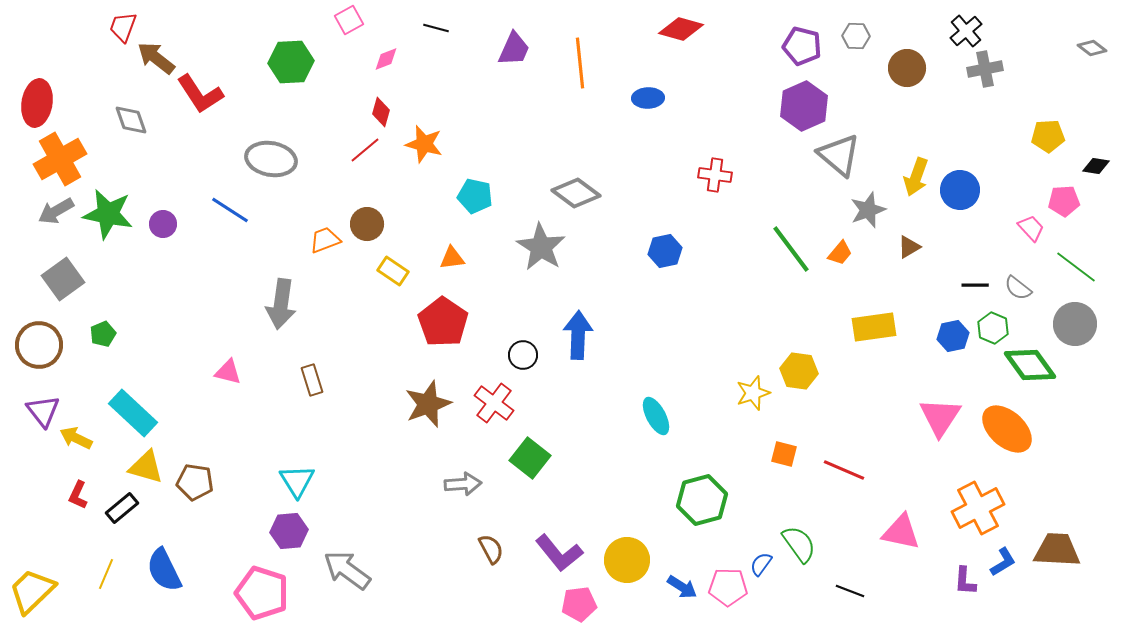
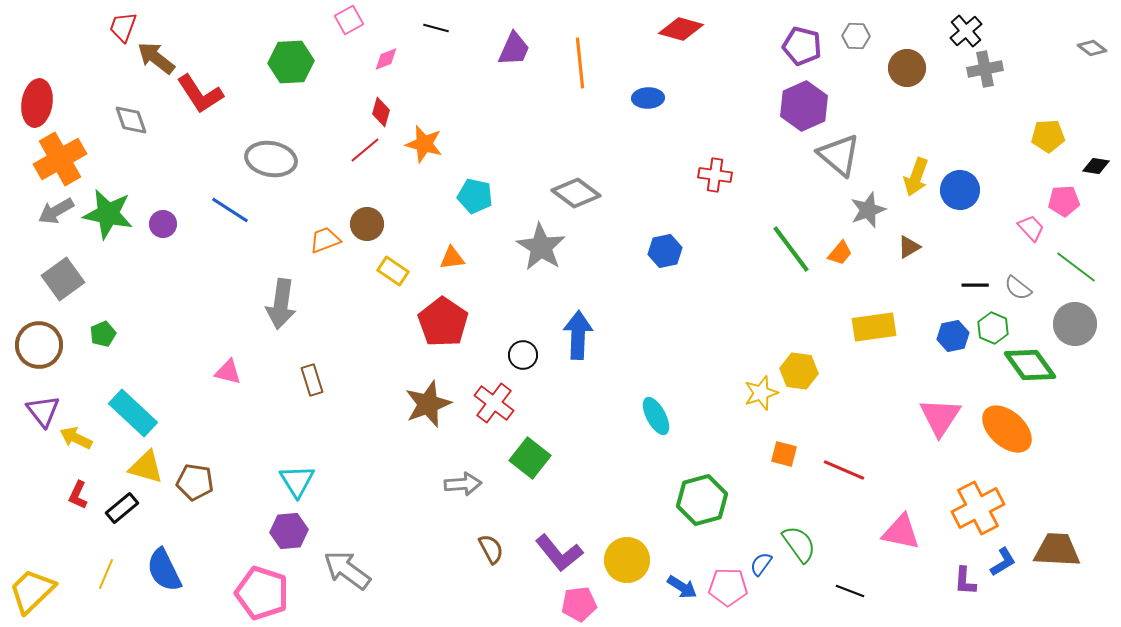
yellow star at (753, 393): moved 8 px right
